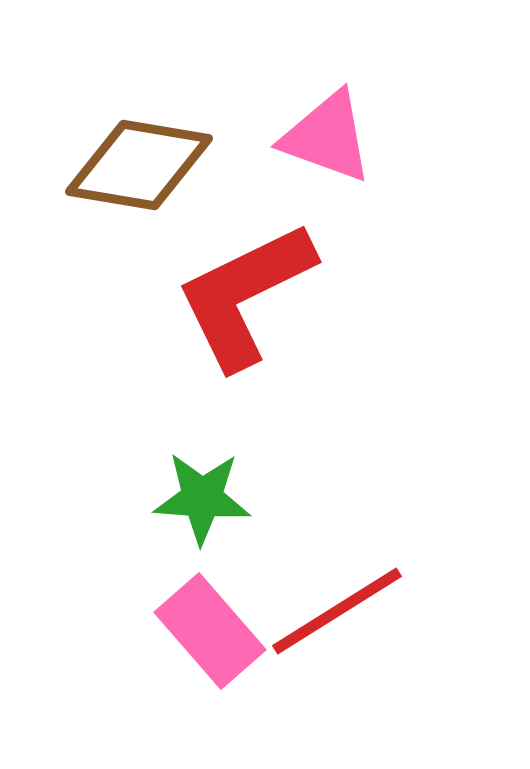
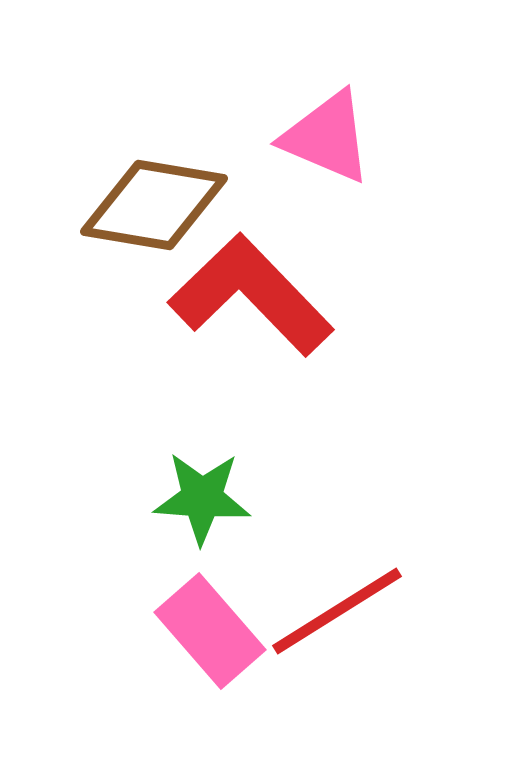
pink triangle: rotated 3 degrees clockwise
brown diamond: moved 15 px right, 40 px down
red L-shape: moved 6 px right; rotated 72 degrees clockwise
